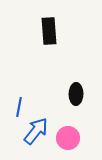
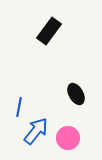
black rectangle: rotated 40 degrees clockwise
black ellipse: rotated 30 degrees counterclockwise
